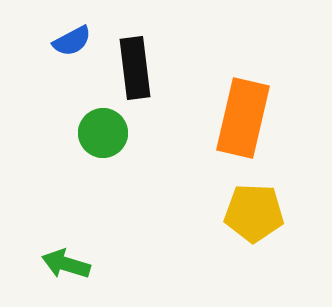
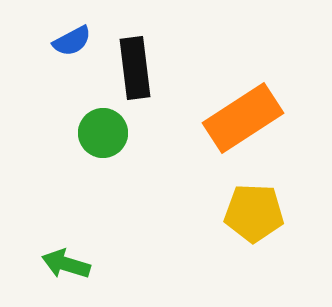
orange rectangle: rotated 44 degrees clockwise
